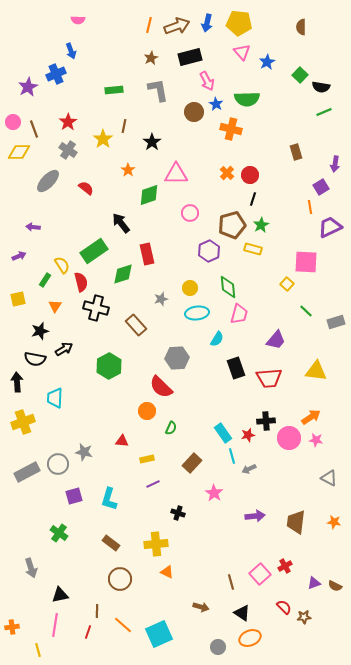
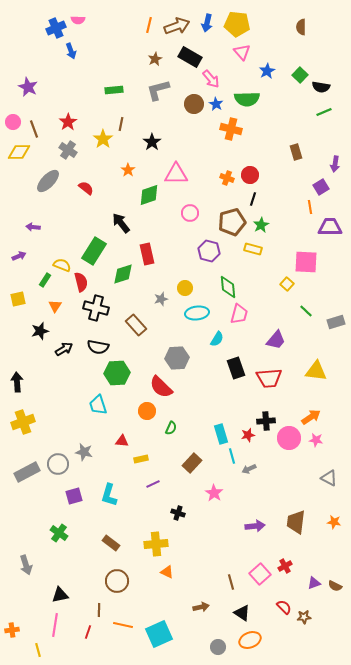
yellow pentagon at (239, 23): moved 2 px left, 1 px down
black rectangle at (190, 57): rotated 45 degrees clockwise
brown star at (151, 58): moved 4 px right, 1 px down
blue star at (267, 62): moved 9 px down
blue cross at (56, 74): moved 46 px up
pink arrow at (207, 81): moved 4 px right, 2 px up; rotated 12 degrees counterclockwise
purple star at (28, 87): rotated 18 degrees counterclockwise
gray L-shape at (158, 90): rotated 95 degrees counterclockwise
brown circle at (194, 112): moved 8 px up
brown line at (124, 126): moved 3 px left, 2 px up
orange cross at (227, 173): moved 5 px down; rotated 24 degrees counterclockwise
brown pentagon at (232, 225): moved 3 px up
purple trapezoid at (330, 227): rotated 25 degrees clockwise
green rectangle at (94, 251): rotated 24 degrees counterclockwise
purple hexagon at (209, 251): rotated 20 degrees counterclockwise
yellow semicircle at (62, 265): rotated 36 degrees counterclockwise
yellow circle at (190, 288): moved 5 px left
black semicircle at (35, 359): moved 63 px right, 12 px up
green hexagon at (109, 366): moved 8 px right, 7 px down; rotated 25 degrees clockwise
cyan trapezoid at (55, 398): moved 43 px right, 7 px down; rotated 20 degrees counterclockwise
cyan rectangle at (223, 433): moved 2 px left, 1 px down; rotated 18 degrees clockwise
yellow rectangle at (147, 459): moved 6 px left
cyan L-shape at (109, 499): moved 4 px up
purple arrow at (255, 516): moved 10 px down
gray arrow at (31, 568): moved 5 px left, 3 px up
brown circle at (120, 579): moved 3 px left, 2 px down
brown arrow at (201, 607): rotated 28 degrees counterclockwise
brown line at (97, 611): moved 2 px right, 1 px up
orange line at (123, 625): rotated 30 degrees counterclockwise
orange cross at (12, 627): moved 3 px down
orange ellipse at (250, 638): moved 2 px down
